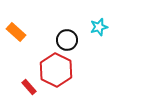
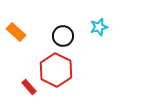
black circle: moved 4 px left, 4 px up
